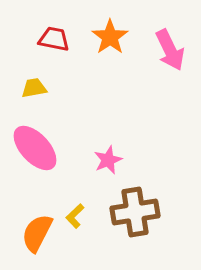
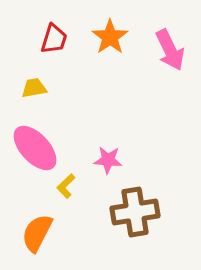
red trapezoid: rotated 96 degrees clockwise
pink star: rotated 28 degrees clockwise
yellow L-shape: moved 9 px left, 30 px up
